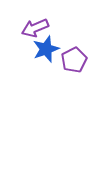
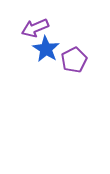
blue star: rotated 20 degrees counterclockwise
